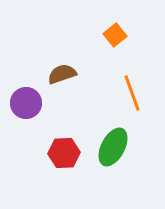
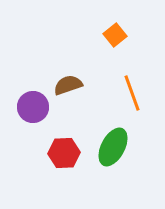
brown semicircle: moved 6 px right, 11 px down
purple circle: moved 7 px right, 4 px down
